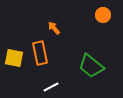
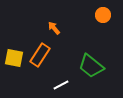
orange rectangle: moved 2 px down; rotated 45 degrees clockwise
white line: moved 10 px right, 2 px up
